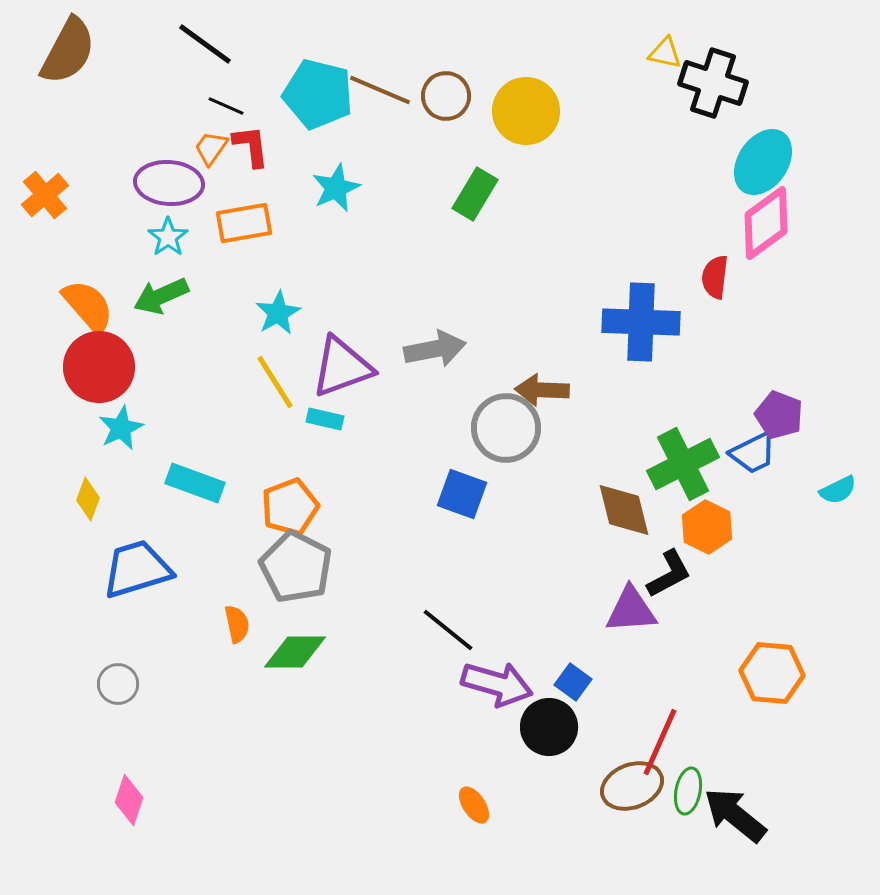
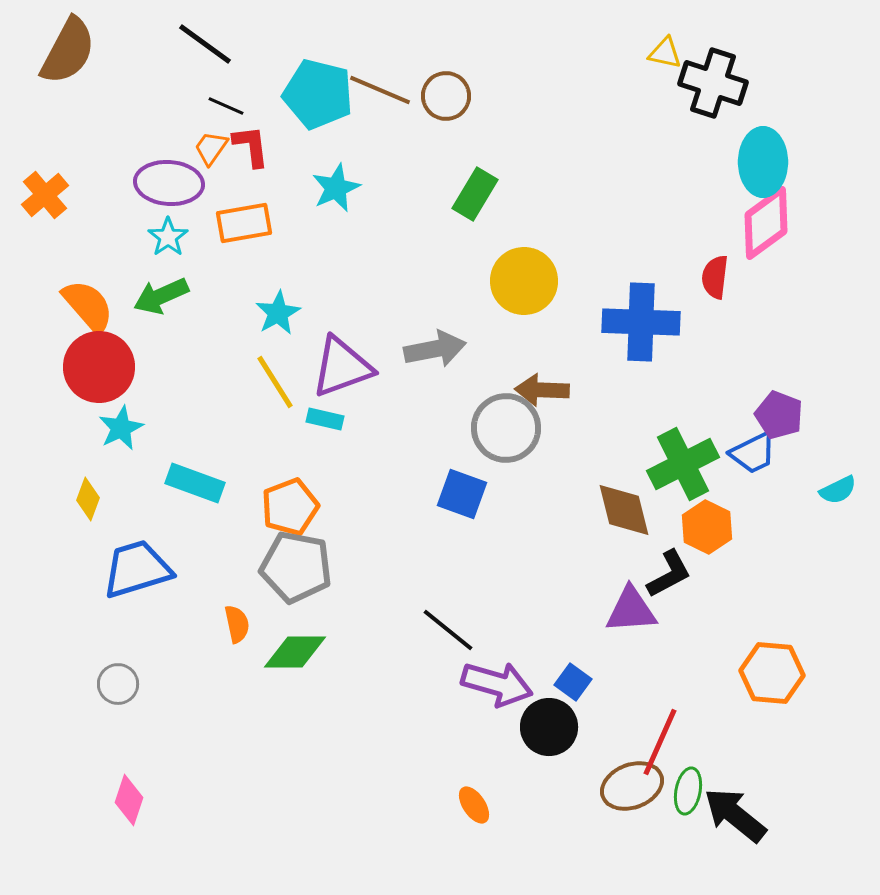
yellow circle at (526, 111): moved 2 px left, 170 px down
cyan ellipse at (763, 162): rotated 34 degrees counterclockwise
gray pentagon at (296, 567): rotated 16 degrees counterclockwise
